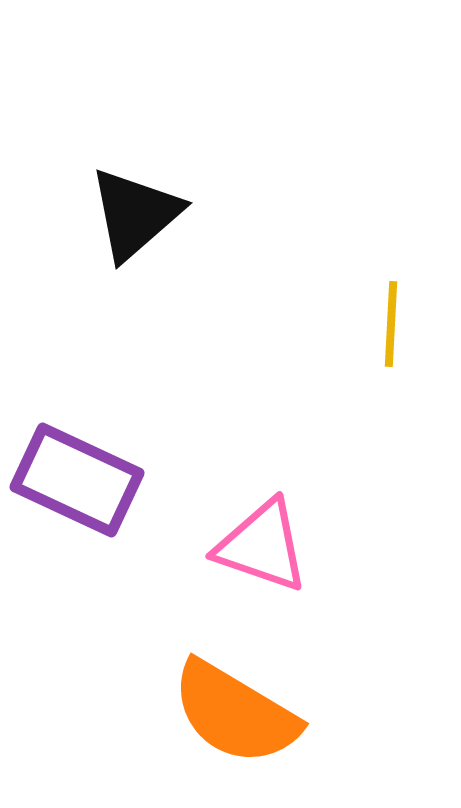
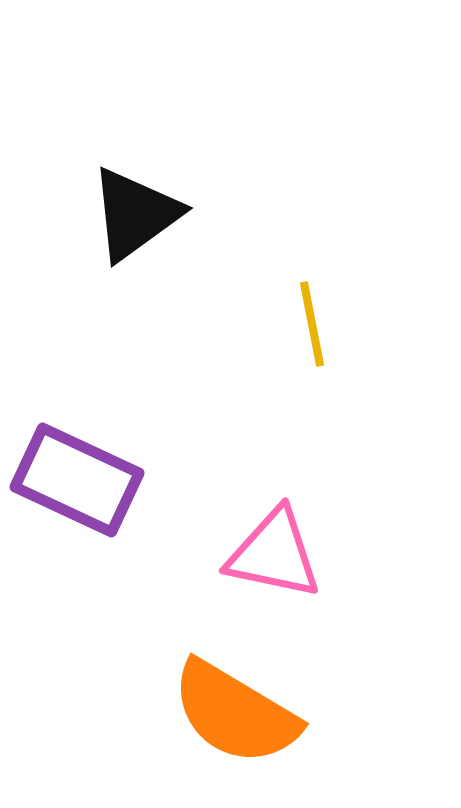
black triangle: rotated 5 degrees clockwise
yellow line: moved 79 px left; rotated 14 degrees counterclockwise
pink triangle: moved 12 px right, 8 px down; rotated 7 degrees counterclockwise
